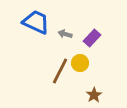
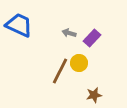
blue trapezoid: moved 17 px left, 3 px down
gray arrow: moved 4 px right, 1 px up
yellow circle: moved 1 px left
brown star: rotated 21 degrees clockwise
